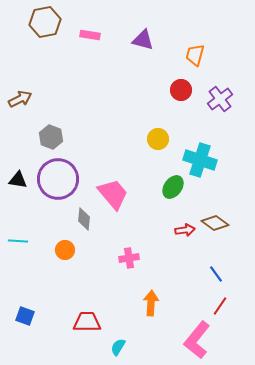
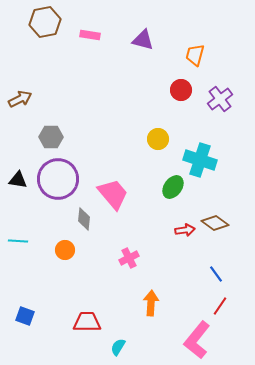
gray hexagon: rotated 20 degrees counterclockwise
pink cross: rotated 18 degrees counterclockwise
